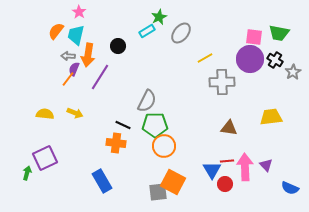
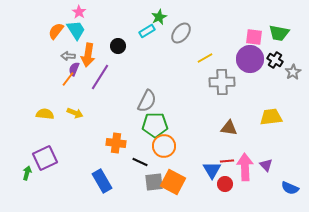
cyan trapezoid: moved 5 px up; rotated 135 degrees clockwise
black line: moved 17 px right, 37 px down
gray square: moved 4 px left, 10 px up
